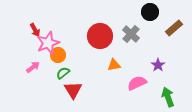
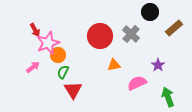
green semicircle: moved 1 px up; rotated 24 degrees counterclockwise
